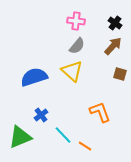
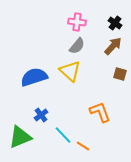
pink cross: moved 1 px right, 1 px down
yellow triangle: moved 2 px left
orange line: moved 2 px left
